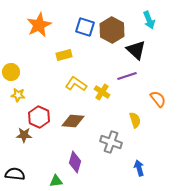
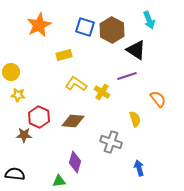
black triangle: rotated 10 degrees counterclockwise
yellow semicircle: moved 1 px up
green triangle: moved 3 px right
